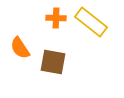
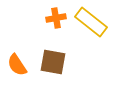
orange cross: rotated 12 degrees counterclockwise
orange semicircle: moved 3 px left, 17 px down
